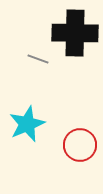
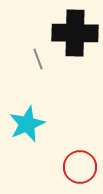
gray line: rotated 50 degrees clockwise
red circle: moved 22 px down
